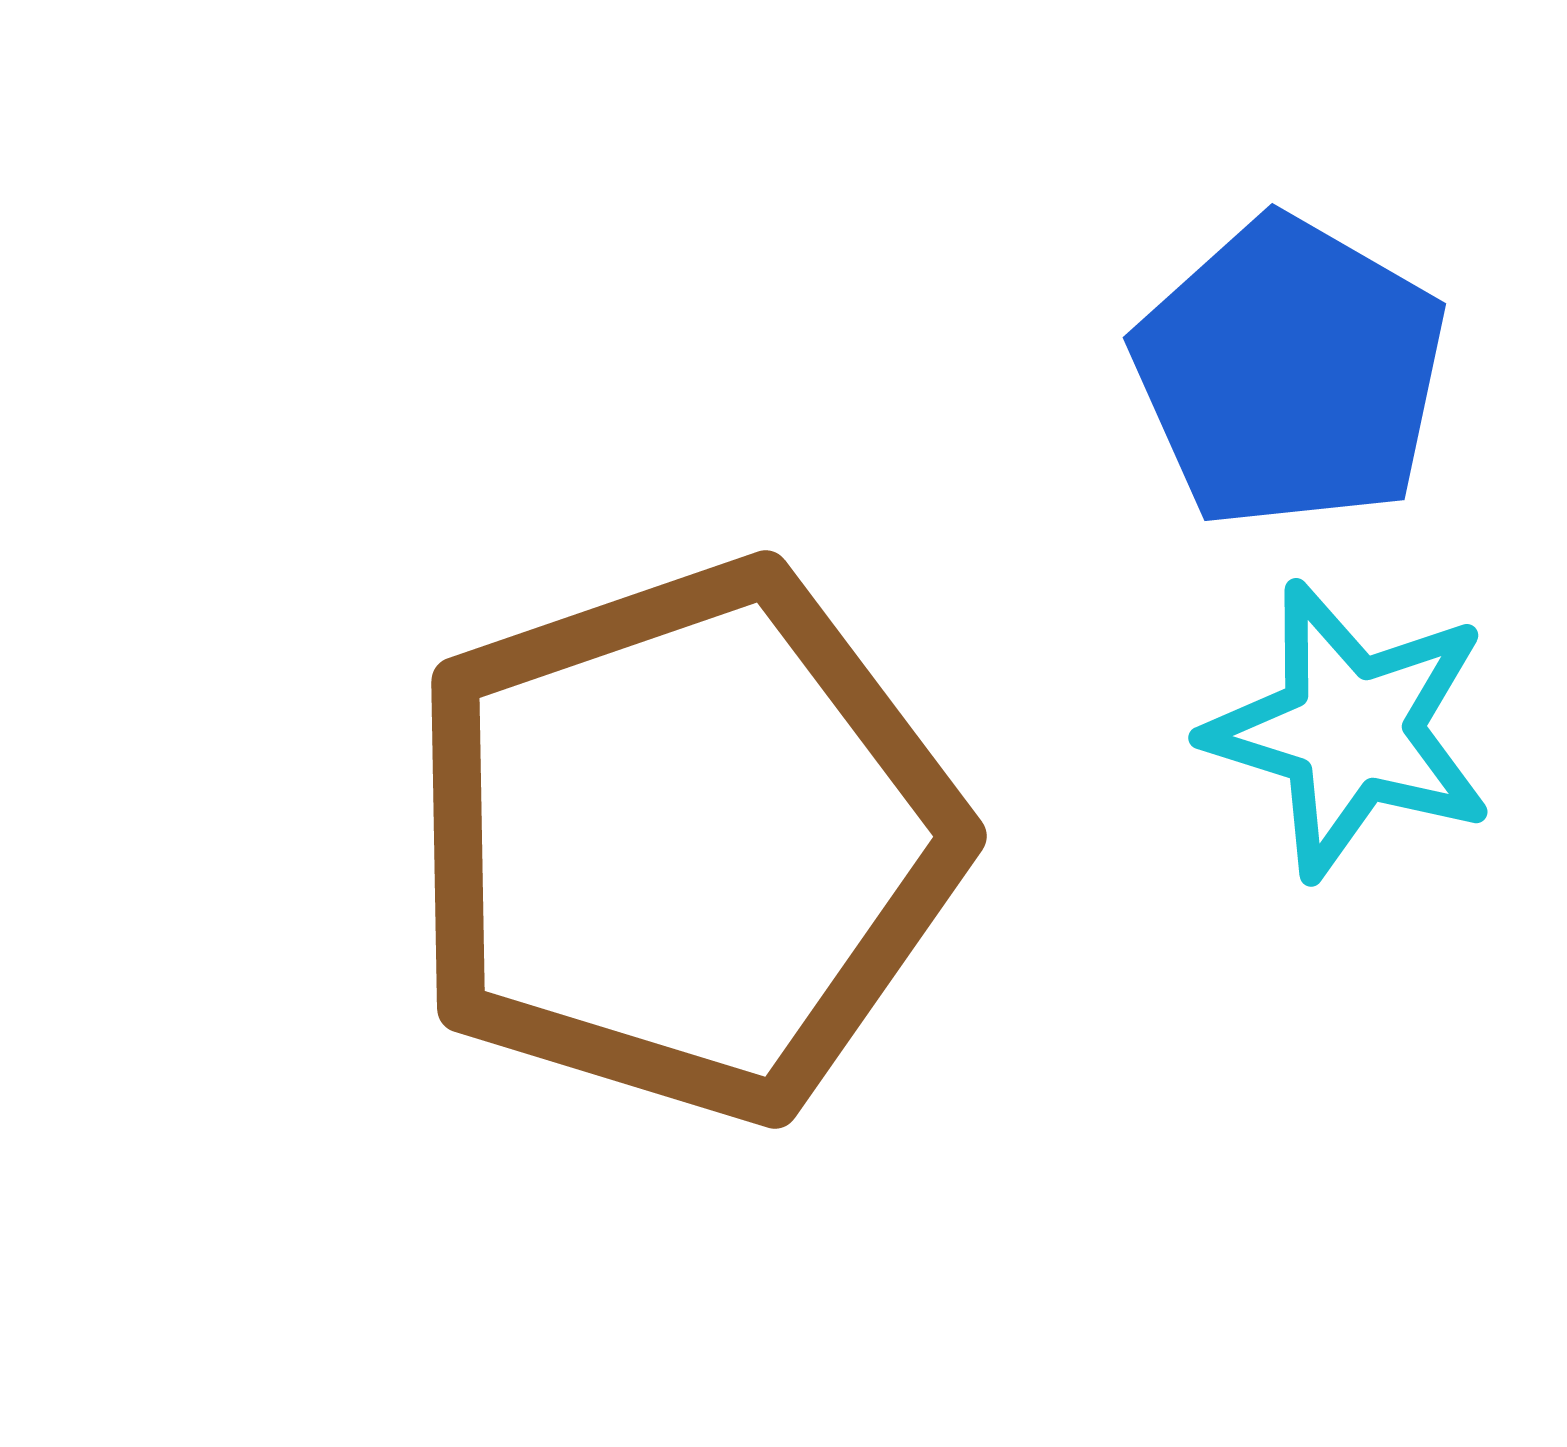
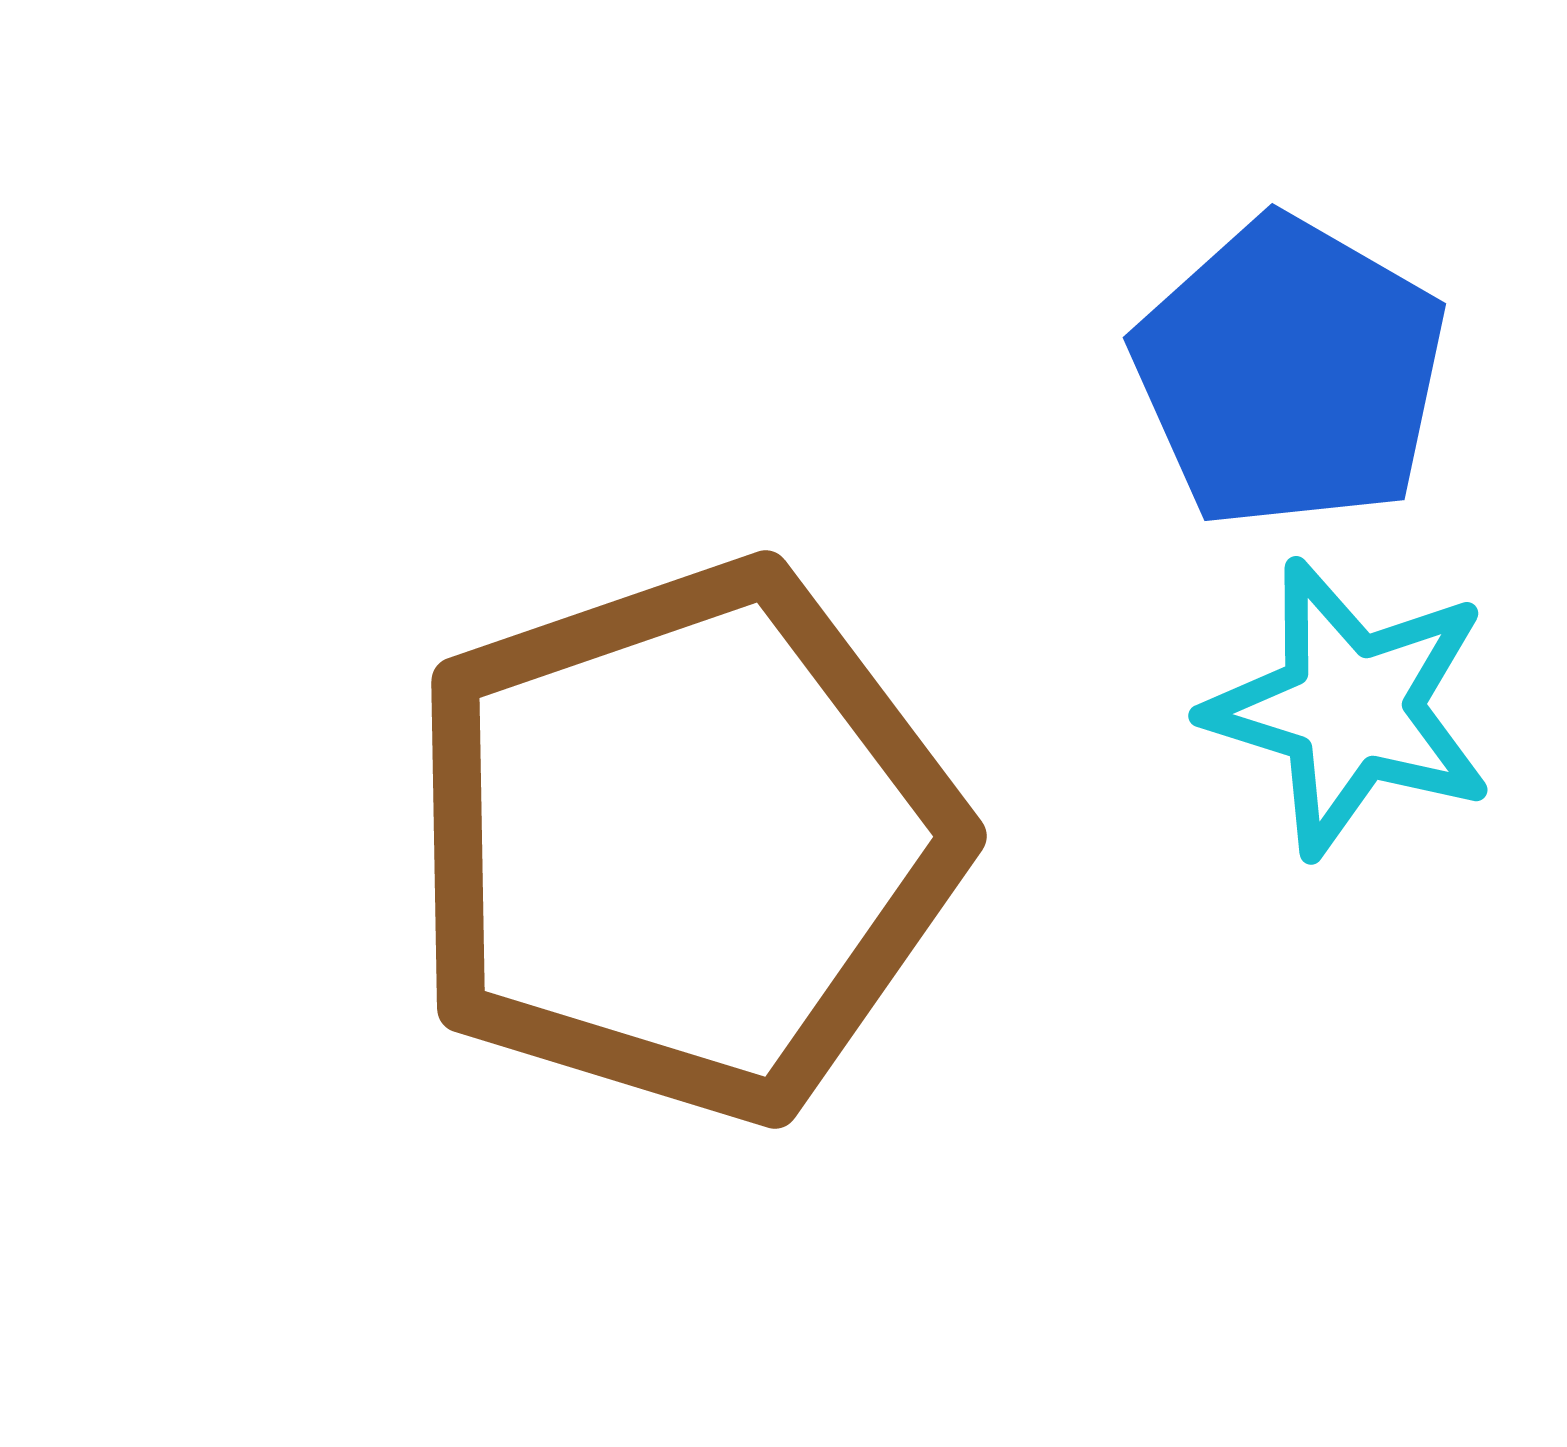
cyan star: moved 22 px up
